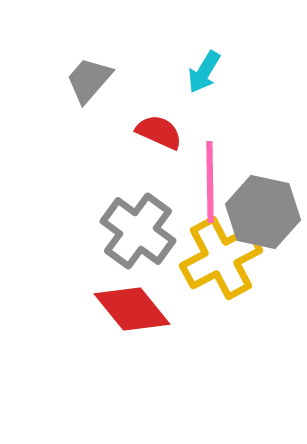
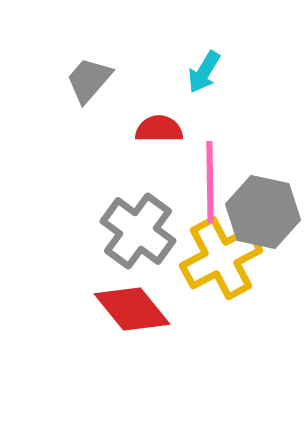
red semicircle: moved 3 px up; rotated 24 degrees counterclockwise
